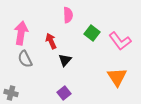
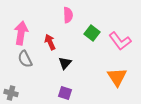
red arrow: moved 1 px left, 1 px down
black triangle: moved 3 px down
purple square: moved 1 px right; rotated 32 degrees counterclockwise
